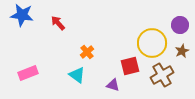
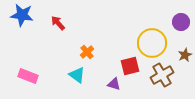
purple circle: moved 1 px right, 3 px up
brown star: moved 3 px right, 4 px down
pink rectangle: moved 3 px down; rotated 42 degrees clockwise
purple triangle: moved 1 px right, 1 px up
